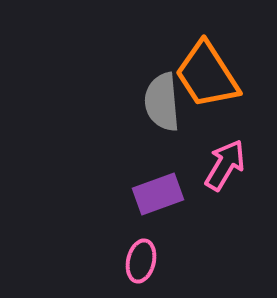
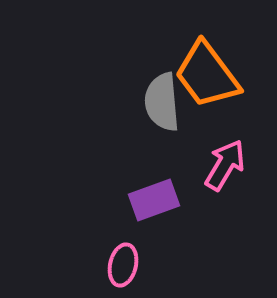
orange trapezoid: rotated 4 degrees counterclockwise
purple rectangle: moved 4 px left, 6 px down
pink ellipse: moved 18 px left, 4 px down
